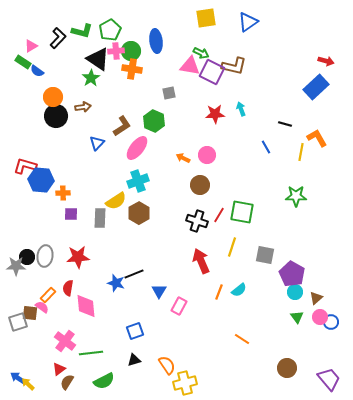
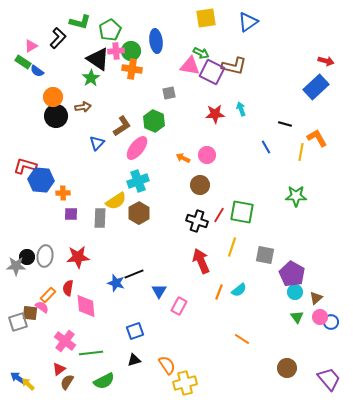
green L-shape at (82, 31): moved 2 px left, 9 px up
